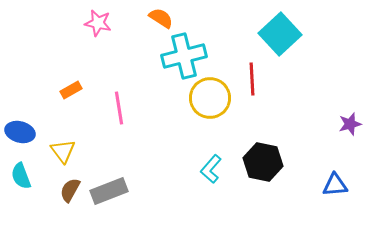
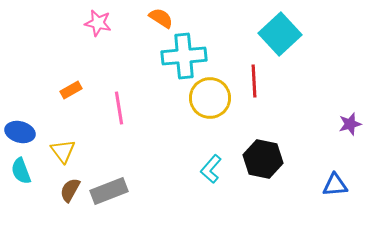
cyan cross: rotated 9 degrees clockwise
red line: moved 2 px right, 2 px down
black hexagon: moved 3 px up
cyan semicircle: moved 5 px up
